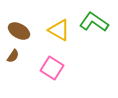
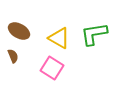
green L-shape: moved 12 px down; rotated 44 degrees counterclockwise
yellow triangle: moved 8 px down
brown semicircle: rotated 56 degrees counterclockwise
